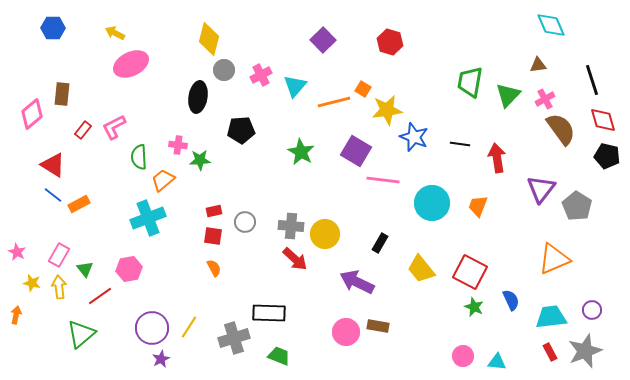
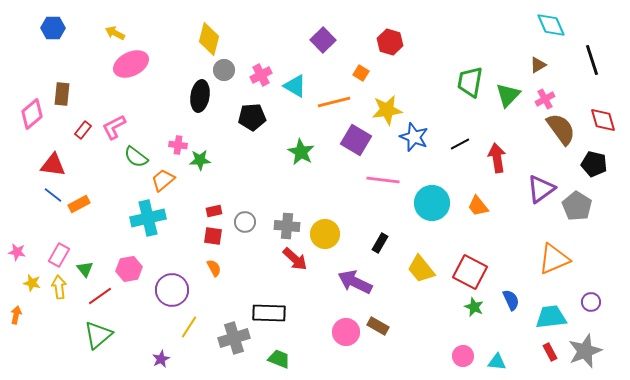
brown triangle at (538, 65): rotated 24 degrees counterclockwise
black line at (592, 80): moved 20 px up
cyan triangle at (295, 86): rotated 40 degrees counterclockwise
orange square at (363, 89): moved 2 px left, 16 px up
black ellipse at (198, 97): moved 2 px right, 1 px up
black pentagon at (241, 130): moved 11 px right, 13 px up
black line at (460, 144): rotated 36 degrees counterclockwise
purple square at (356, 151): moved 11 px up
black pentagon at (607, 156): moved 13 px left, 8 px down
green semicircle at (139, 157): moved 3 px left; rotated 50 degrees counterclockwise
red triangle at (53, 165): rotated 24 degrees counterclockwise
purple triangle at (541, 189): rotated 16 degrees clockwise
orange trapezoid at (478, 206): rotated 60 degrees counterclockwise
cyan cross at (148, 218): rotated 8 degrees clockwise
gray cross at (291, 226): moved 4 px left
pink star at (17, 252): rotated 18 degrees counterclockwise
purple arrow at (357, 282): moved 2 px left
purple circle at (592, 310): moved 1 px left, 8 px up
brown rectangle at (378, 326): rotated 20 degrees clockwise
purple circle at (152, 328): moved 20 px right, 38 px up
green triangle at (81, 334): moved 17 px right, 1 px down
green trapezoid at (279, 356): moved 3 px down
